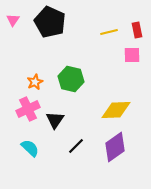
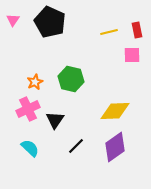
yellow diamond: moved 1 px left, 1 px down
